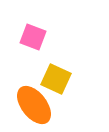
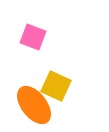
yellow square: moved 7 px down
